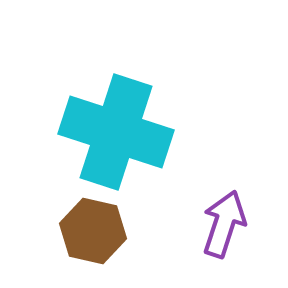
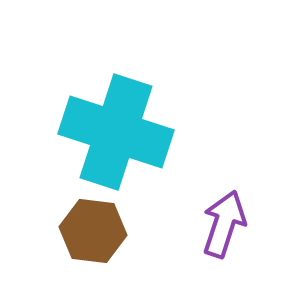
brown hexagon: rotated 6 degrees counterclockwise
